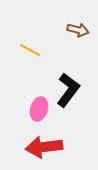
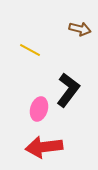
brown arrow: moved 2 px right, 1 px up
